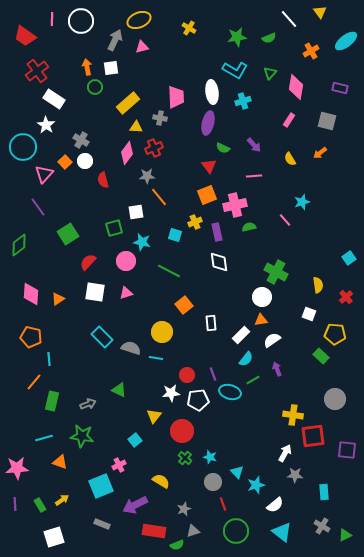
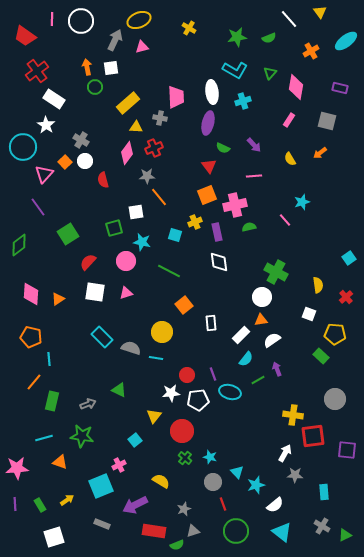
green line at (253, 380): moved 5 px right
yellow arrow at (62, 500): moved 5 px right
